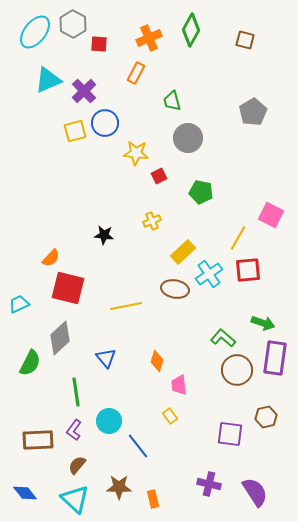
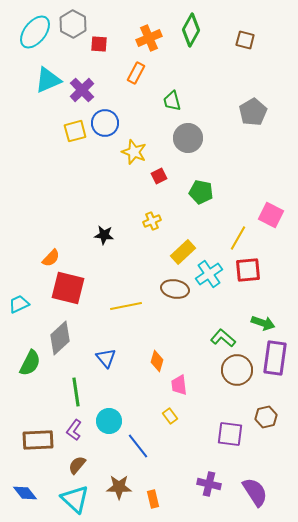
purple cross at (84, 91): moved 2 px left, 1 px up
yellow star at (136, 153): moved 2 px left, 1 px up; rotated 15 degrees clockwise
